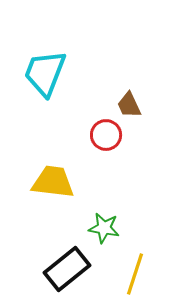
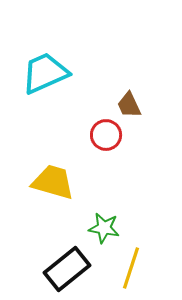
cyan trapezoid: rotated 45 degrees clockwise
yellow trapezoid: rotated 9 degrees clockwise
yellow line: moved 4 px left, 6 px up
